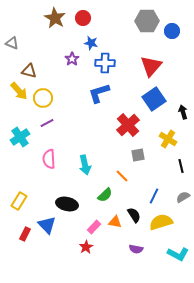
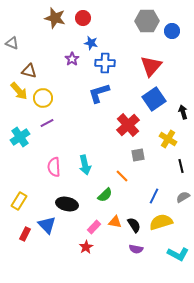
brown star: rotated 15 degrees counterclockwise
pink semicircle: moved 5 px right, 8 px down
black semicircle: moved 10 px down
